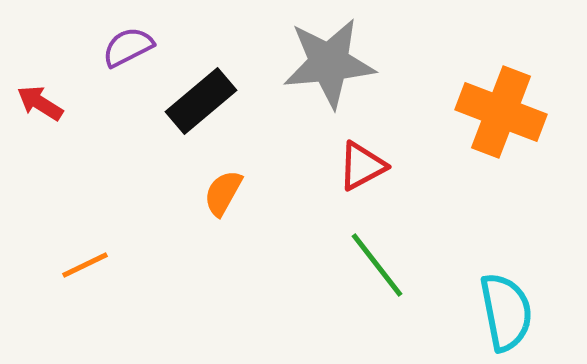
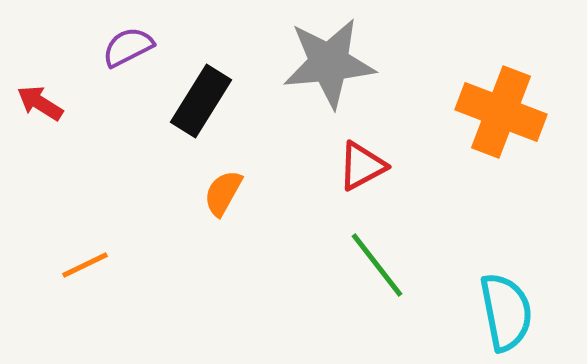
black rectangle: rotated 18 degrees counterclockwise
